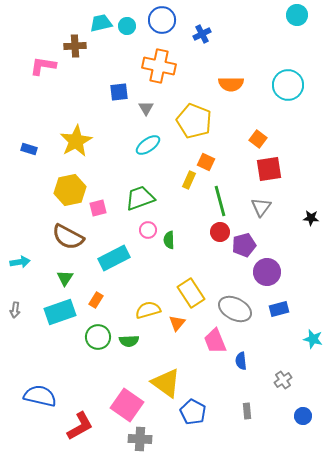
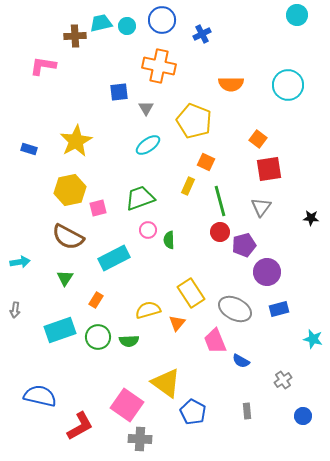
brown cross at (75, 46): moved 10 px up
yellow rectangle at (189, 180): moved 1 px left, 6 px down
cyan rectangle at (60, 312): moved 18 px down
blue semicircle at (241, 361): rotated 54 degrees counterclockwise
